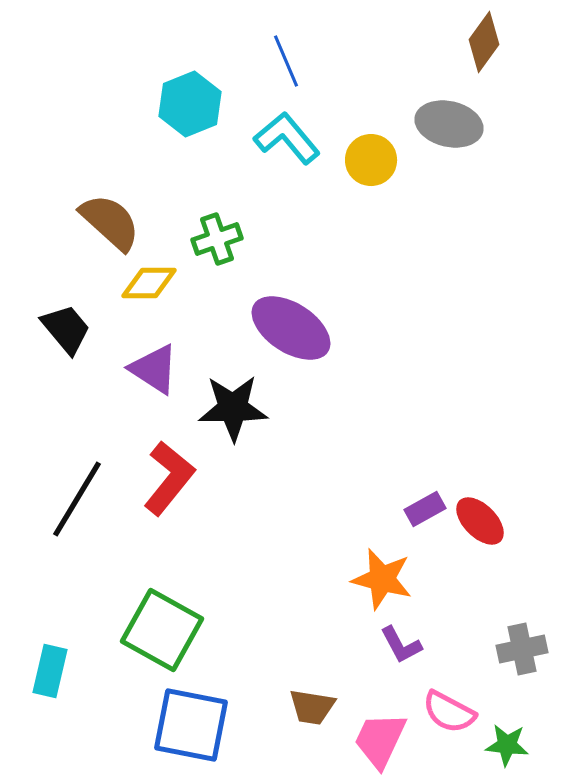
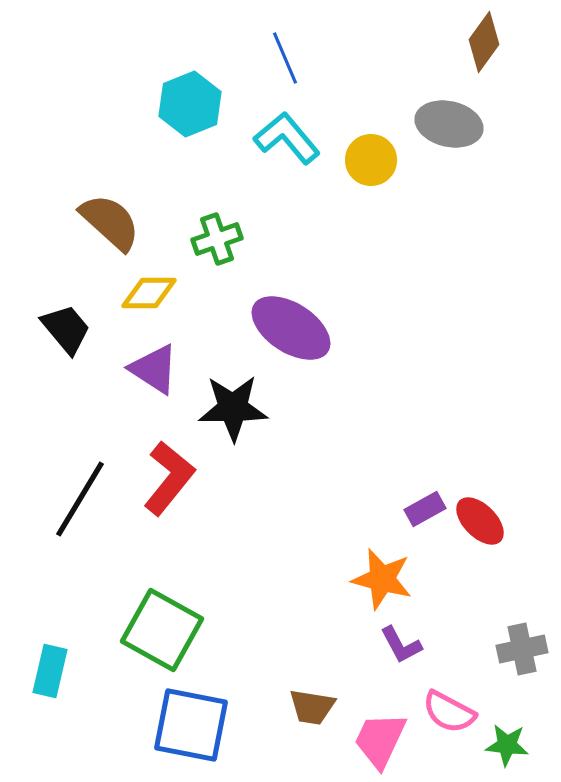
blue line: moved 1 px left, 3 px up
yellow diamond: moved 10 px down
black line: moved 3 px right
